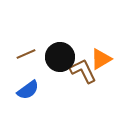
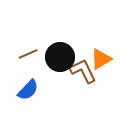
brown line: moved 2 px right
blue semicircle: rotated 10 degrees counterclockwise
